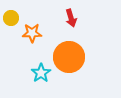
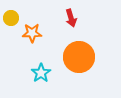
orange circle: moved 10 px right
